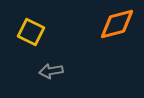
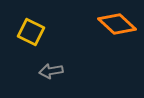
orange diamond: rotated 57 degrees clockwise
